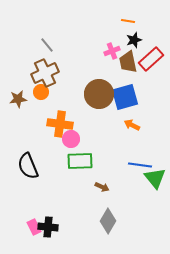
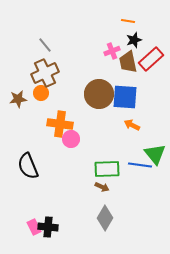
gray line: moved 2 px left
orange circle: moved 1 px down
blue square: rotated 20 degrees clockwise
green rectangle: moved 27 px right, 8 px down
green triangle: moved 24 px up
gray diamond: moved 3 px left, 3 px up
